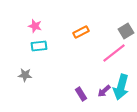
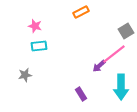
orange rectangle: moved 20 px up
pink line: moved 1 px down
gray star: rotated 16 degrees counterclockwise
cyan arrow: rotated 15 degrees counterclockwise
purple arrow: moved 5 px left, 25 px up
